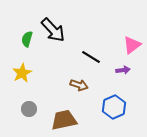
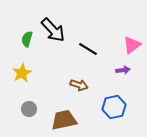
black line: moved 3 px left, 8 px up
blue hexagon: rotated 10 degrees clockwise
